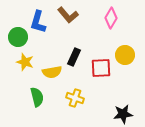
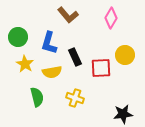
blue L-shape: moved 11 px right, 21 px down
black rectangle: moved 1 px right; rotated 48 degrees counterclockwise
yellow star: moved 2 px down; rotated 12 degrees clockwise
